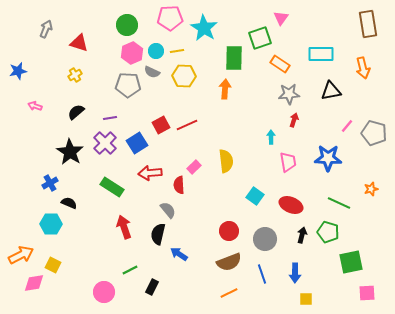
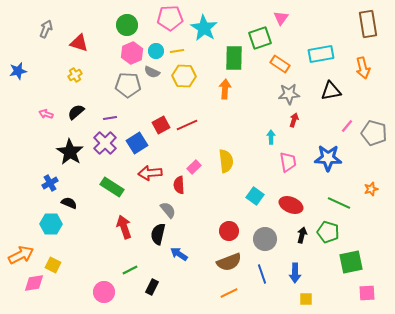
cyan rectangle at (321, 54): rotated 10 degrees counterclockwise
pink arrow at (35, 106): moved 11 px right, 8 px down
